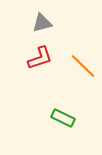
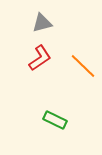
red L-shape: rotated 16 degrees counterclockwise
green rectangle: moved 8 px left, 2 px down
